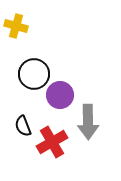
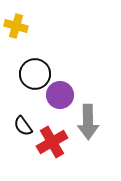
black circle: moved 1 px right
black semicircle: rotated 15 degrees counterclockwise
